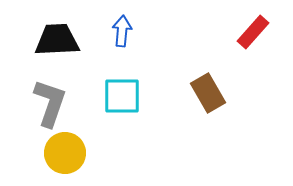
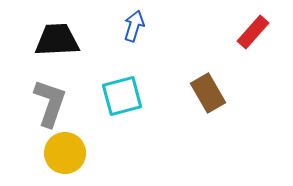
blue arrow: moved 12 px right, 5 px up; rotated 12 degrees clockwise
cyan square: rotated 15 degrees counterclockwise
